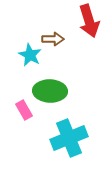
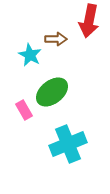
red arrow: rotated 28 degrees clockwise
brown arrow: moved 3 px right
green ellipse: moved 2 px right, 1 px down; rotated 40 degrees counterclockwise
cyan cross: moved 1 px left, 6 px down
